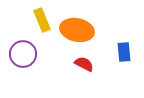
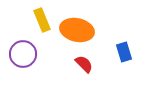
blue rectangle: rotated 12 degrees counterclockwise
red semicircle: rotated 18 degrees clockwise
